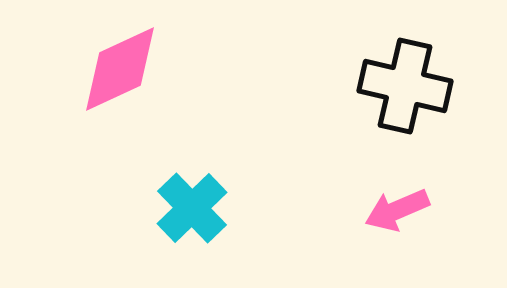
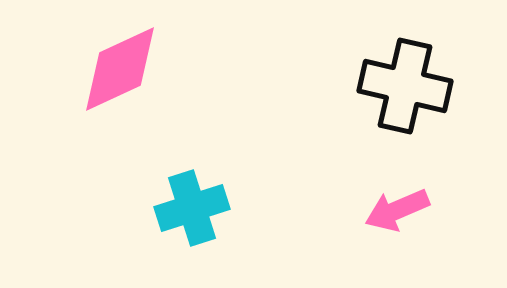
cyan cross: rotated 26 degrees clockwise
